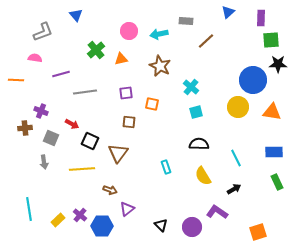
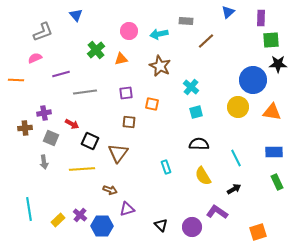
pink semicircle at (35, 58): rotated 32 degrees counterclockwise
purple cross at (41, 111): moved 3 px right, 2 px down; rotated 32 degrees counterclockwise
purple triangle at (127, 209): rotated 21 degrees clockwise
